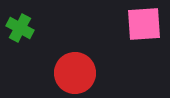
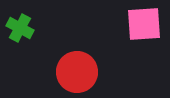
red circle: moved 2 px right, 1 px up
